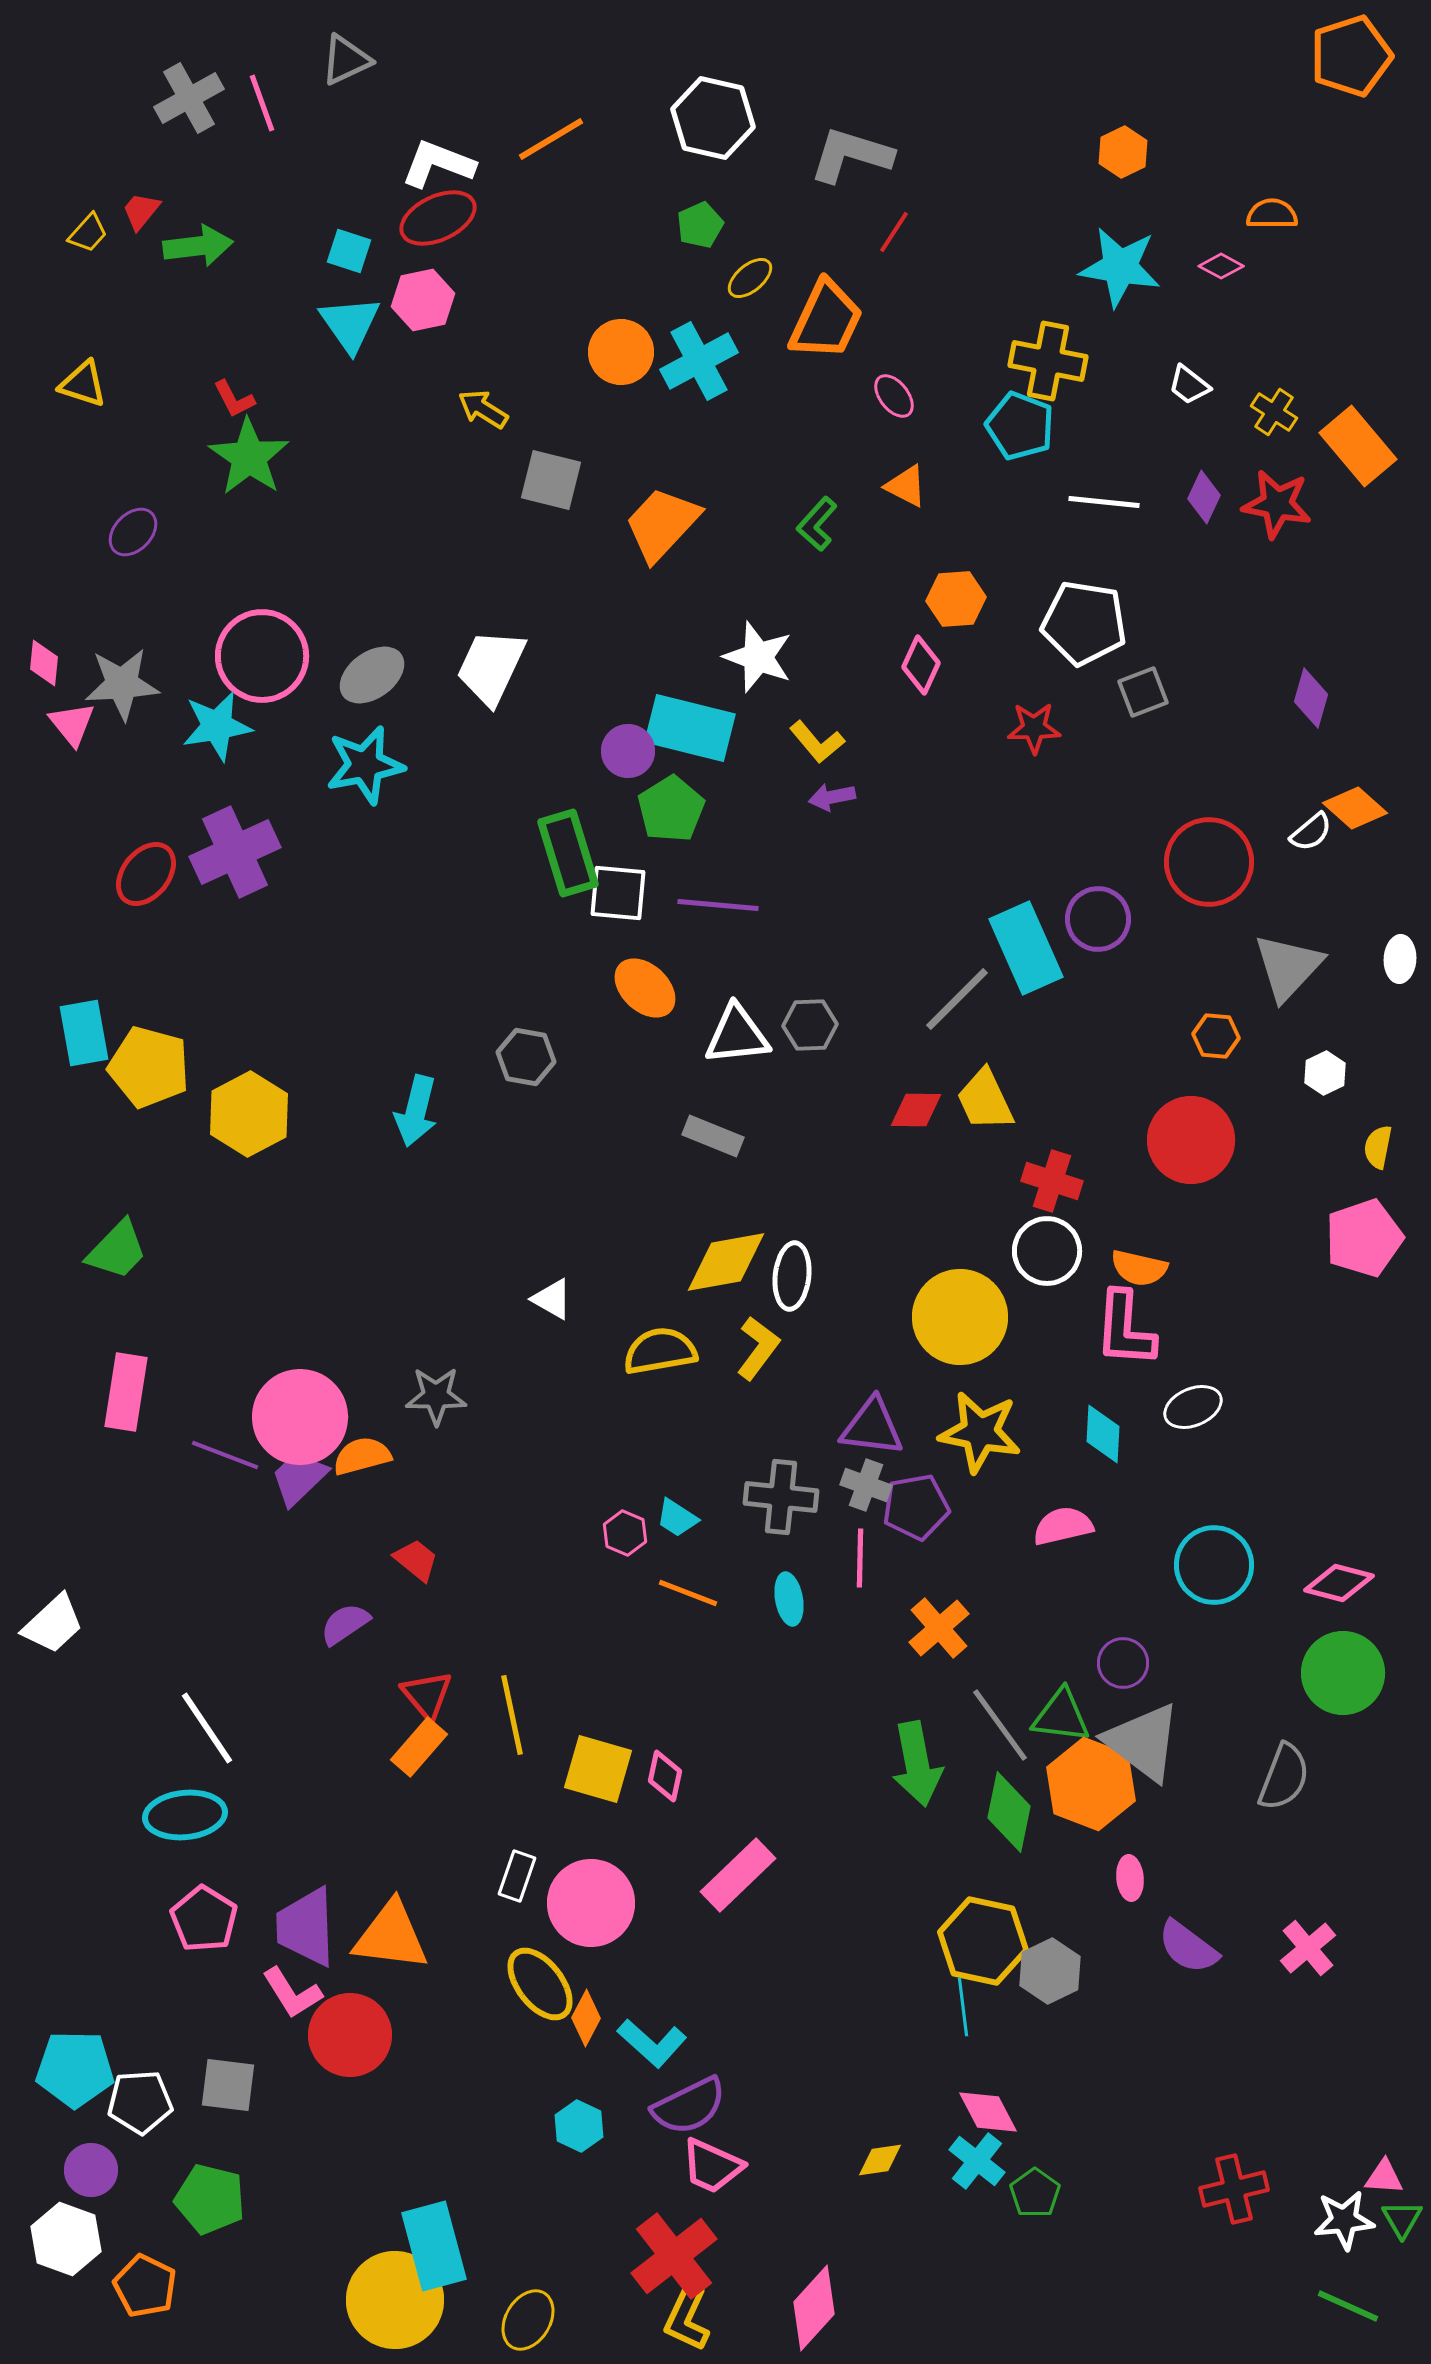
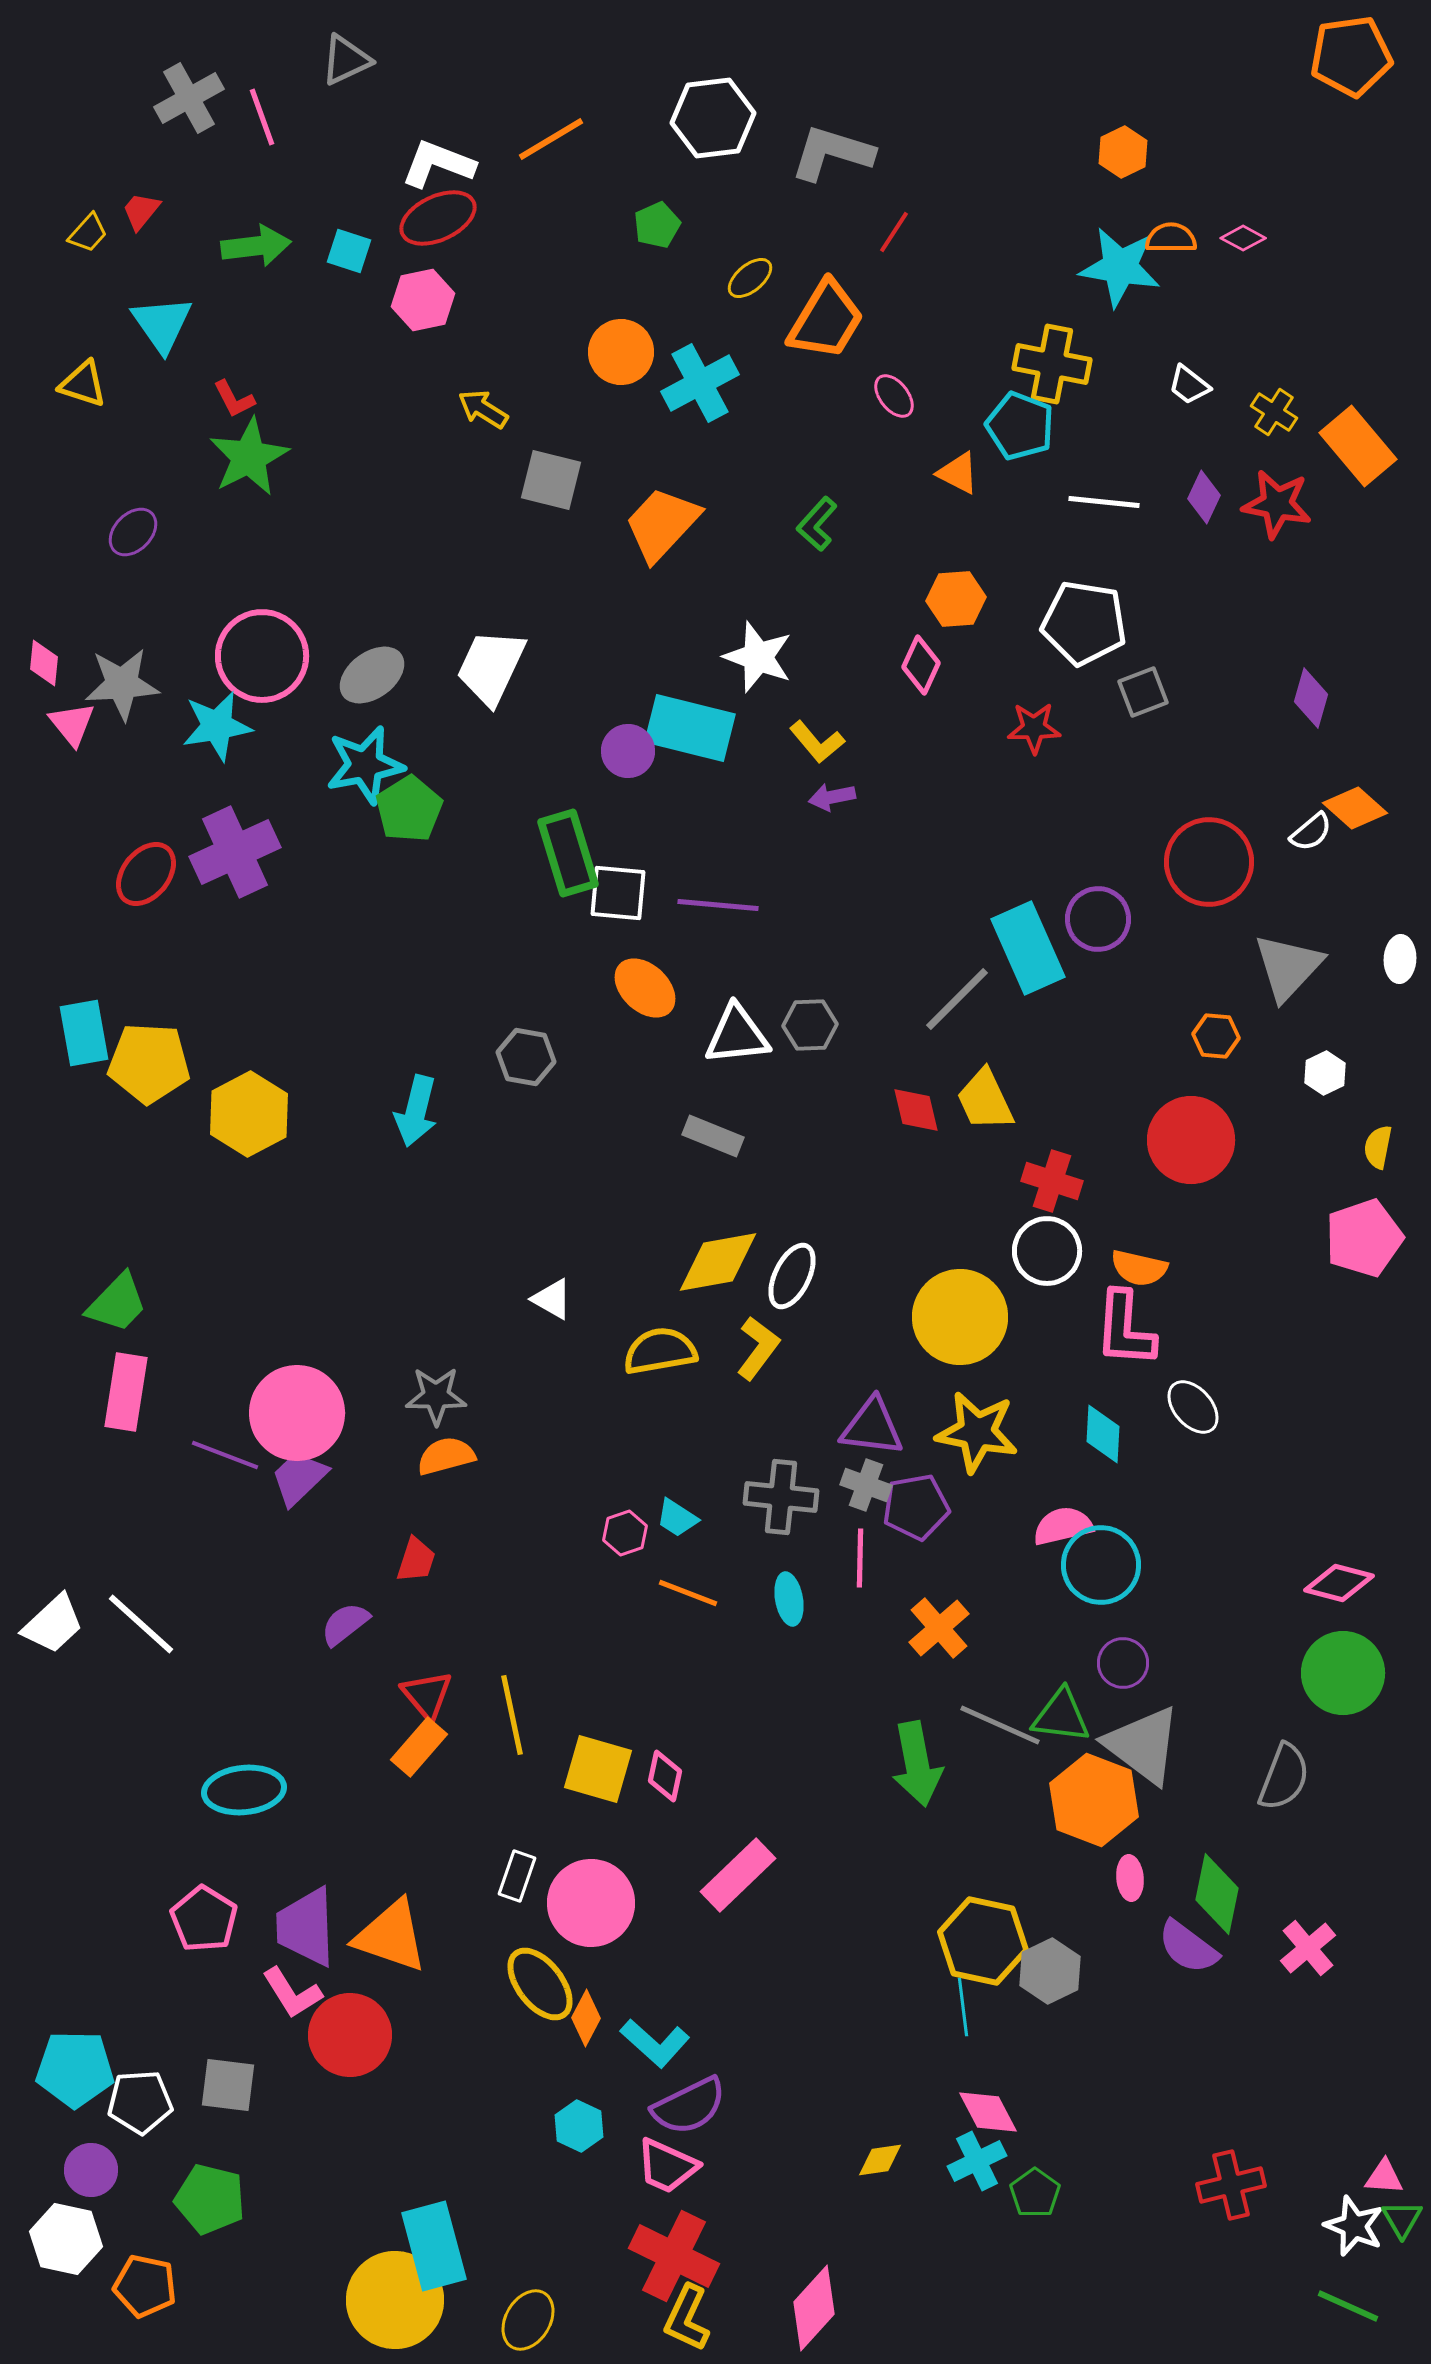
orange pentagon at (1351, 56): rotated 10 degrees clockwise
pink line at (262, 103): moved 14 px down
white hexagon at (713, 118): rotated 20 degrees counterclockwise
gray L-shape at (851, 155): moved 19 px left, 2 px up
orange semicircle at (1272, 214): moved 101 px left, 24 px down
green pentagon at (700, 225): moved 43 px left
green arrow at (198, 246): moved 58 px right
pink diamond at (1221, 266): moved 22 px right, 28 px up
orange trapezoid at (826, 320): rotated 6 degrees clockwise
cyan triangle at (350, 324): moved 188 px left
cyan cross at (699, 361): moved 1 px right, 22 px down
yellow cross at (1048, 361): moved 4 px right, 3 px down
green star at (249, 457): rotated 10 degrees clockwise
orange triangle at (906, 486): moved 52 px right, 13 px up
green pentagon at (671, 809): moved 262 px left
cyan rectangle at (1026, 948): moved 2 px right
yellow pentagon at (149, 1067): moved 4 px up; rotated 12 degrees counterclockwise
red diamond at (916, 1110): rotated 76 degrees clockwise
green trapezoid at (117, 1250): moved 53 px down
yellow diamond at (726, 1262): moved 8 px left
white ellipse at (792, 1276): rotated 20 degrees clockwise
white ellipse at (1193, 1407): rotated 72 degrees clockwise
pink circle at (300, 1417): moved 3 px left, 4 px up
yellow star at (980, 1432): moved 3 px left
orange semicircle at (362, 1456): moved 84 px right
pink hexagon at (625, 1533): rotated 18 degrees clockwise
red trapezoid at (416, 1560): rotated 69 degrees clockwise
cyan circle at (1214, 1565): moved 113 px left
purple semicircle at (345, 1624): rotated 4 degrees counterclockwise
gray line at (1000, 1725): rotated 30 degrees counterclockwise
white line at (207, 1728): moved 66 px left, 104 px up; rotated 14 degrees counterclockwise
gray triangle at (1143, 1742): moved 3 px down
orange hexagon at (1091, 1784): moved 3 px right, 16 px down
green diamond at (1009, 1812): moved 208 px right, 82 px down
cyan ellipse at (185, 1815): moved 59 px right, 25 px up
orange triangle at (391, 1936): rotated 12 degrees clockwise
cyan L-shape at (652, 2043): moved 3 px right
cyan cross at (977, 2161): rotated 26 degrees clockwise
pink trapezoid at (712, 2166): moved 45 px left
red cross at (1234, 2189): moved 3 px left, 4 px up
white star at (1344, 2220): moved 10 px right, 6 px down; rotated 28 degrees clockwise
white hexagon at (66, 2239): rotated 8 degrees counterclockwise
red cross at (674, 2256): rotated 26 degrees counterclockwise
orange pentagon at (145, 2286): rotated 14 degrees counterclockwise
